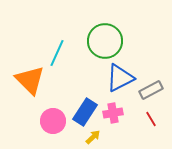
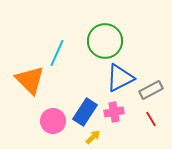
pink cross: moved 1 px right, 1 px up
